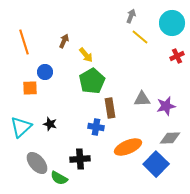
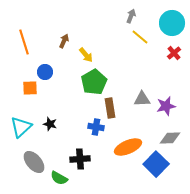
red cross: moved 3 px left, 3 px up; rotated 16 degrees counterclockwise
green pentagon: moved 2 px right, 1 px down
gray ellipse: moved 3 px left, 1 px up
